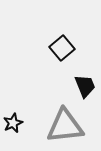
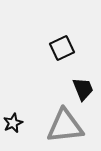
black square: rotated 15 degrees clockwise
black trapezoid: moved 2 px left, 3 px down
